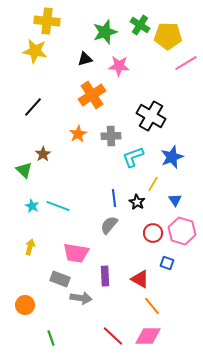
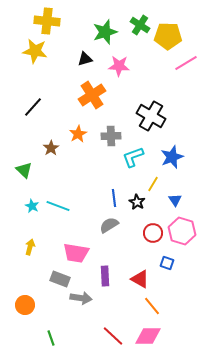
brown star: moved 8 px right, 6 px up
gray semicircle: rotated 18 degrees clockwise
